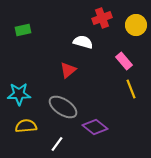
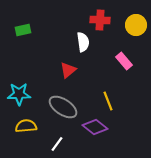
red cross: moved 2 px left, 2 px down; rotated 24 degrees clockwise
white semicircle: rotated 66 degrees clockwise
yellow line: moved 23 px left, 12 px down
